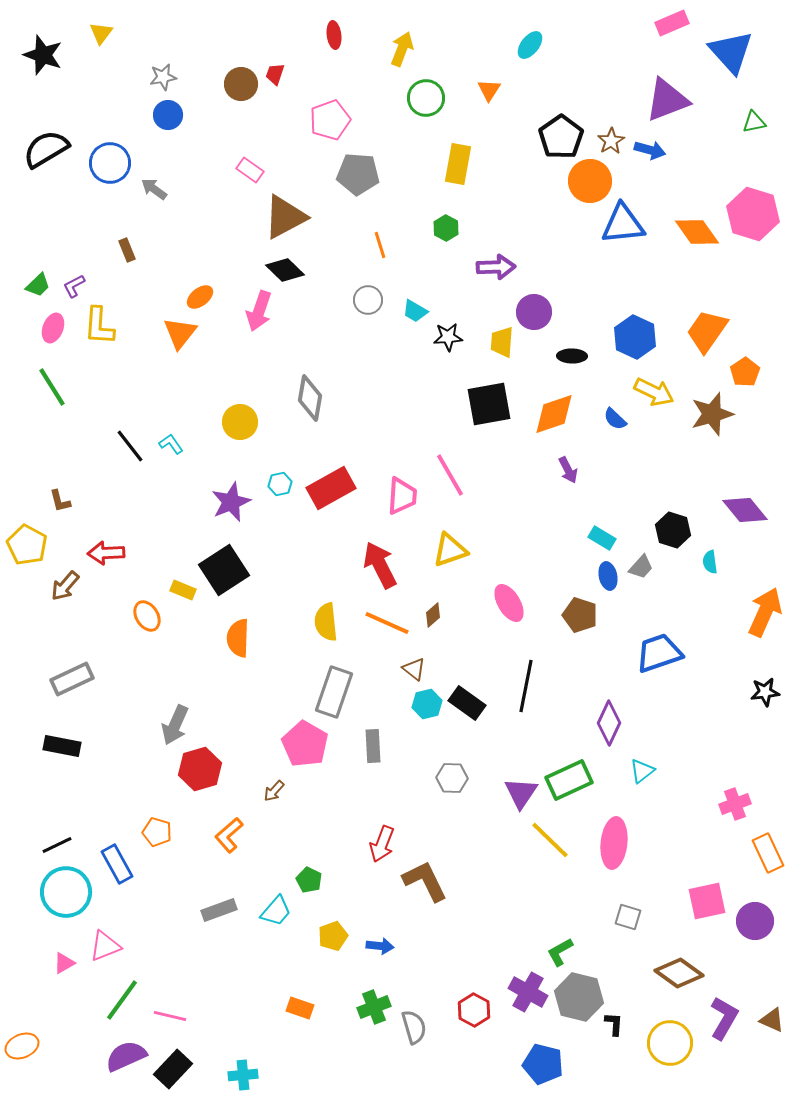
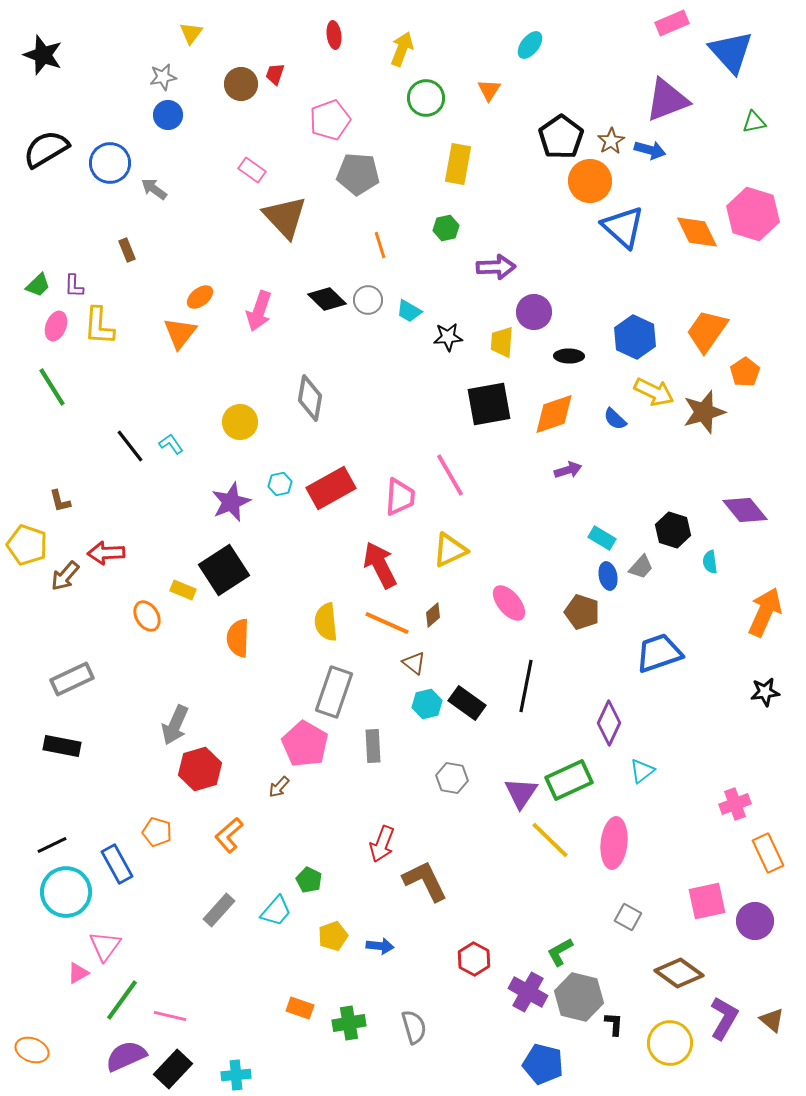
yellow triangle at (101, 33): moved 90 px right
pink rectangle at (250, 170): moved 2 px right
brown triangle at (285, 217): rotated 45 degrees counterclockwise
blue triangle at (623, 224): moved 3 px down; rotated 48 degrees clockwise
green hexagon at (446, 228): rotated 20 degrees clockwise
orange diamond at (697, 232): rotated 9 degrees clockwise
black diamond at (285, 270): moved 42 px right, 29 px down
purple L-shape at (74, 286): rotated 60 degrees counterclockwise
cyan trapezoid at (415, 311): moved 6 px left
pink ellipse at (53, 328): moved 3 px right, 2 px up
black ellipse at (572, 356): moved 3 px left
brown star at (712, 414): moved 8 px left, 2 px up
purple arrow at (568, 470): rotated 80 degrees counterclockwise
pink trapezoid at (402, 496): moved 2 px left, 1 px down
yellow pentagon at (27, 545): rotated 9 degrees counterclockwise
yellow triangle at (450, 550): rotated 6 degrees counterclockwise
brown arrow at (65, 586): moved 10 px up
pink ellipse at (509, 603): rotated 9 degrees counterclockwise
brown pentagon at (580, 615): moved 2 px right, 3 px up
brown triangle at (414, 669): moved 6 px up
gray hexagon at (452, 778): rotated 8 degrees clockwise
brown arrow at (274, 791): moved 5 px right, 4 px up
black line at (57, 845): moved 5 px left
gray rectangle at (219, 910): rotated 28 degrees counterclockwise
gray square at (628, 917): rotated 12 degrees clockwise
pink triangle at (105, 946): rotated 32 degrees counterclockwise
pink triangle at (64, 963): moved 14 px right, 10 px down
green cross at (374, 1007): moved 25 px left, 16 px down; rotated 12 degrees clockwise
red hexagon at (474, 1010): moved 51 px up
brown triangle at (772, 1020): rotated 16 degrees clockwise
orange ellipse at (22, 1046): moved 10 px right, 4 px down; rotated 44 degrees clockwise
cyan cross at (243, 1075): moved 7 px left
